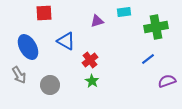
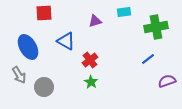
purple triangle: moved 2 px left
green star: moved 1 px left, 1 px down
gray circle: moved 6 px left, 2 px down
